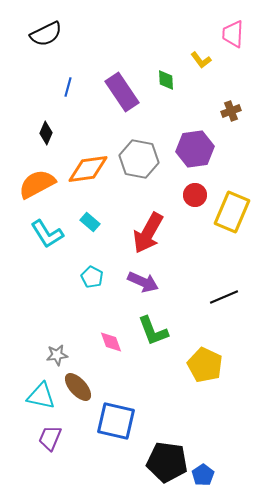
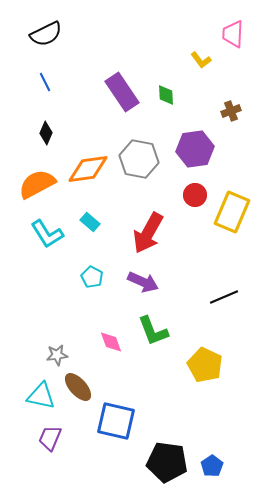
green diamond: moved 15 px down
blue line: moved 23 px left, 5 px up; rotated 42 degrees counterclockwise
blue pentagon: moved 9 px right, 9 px up
